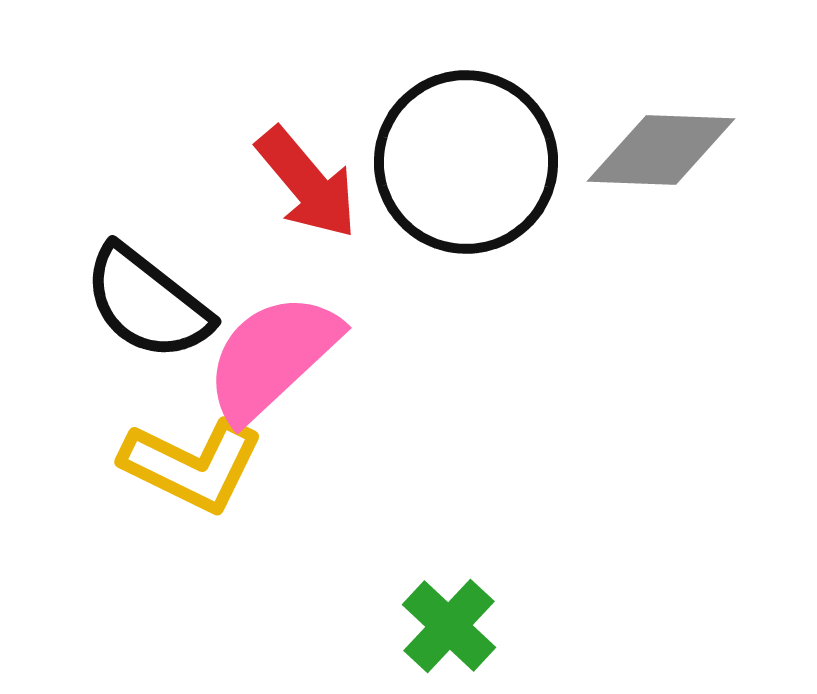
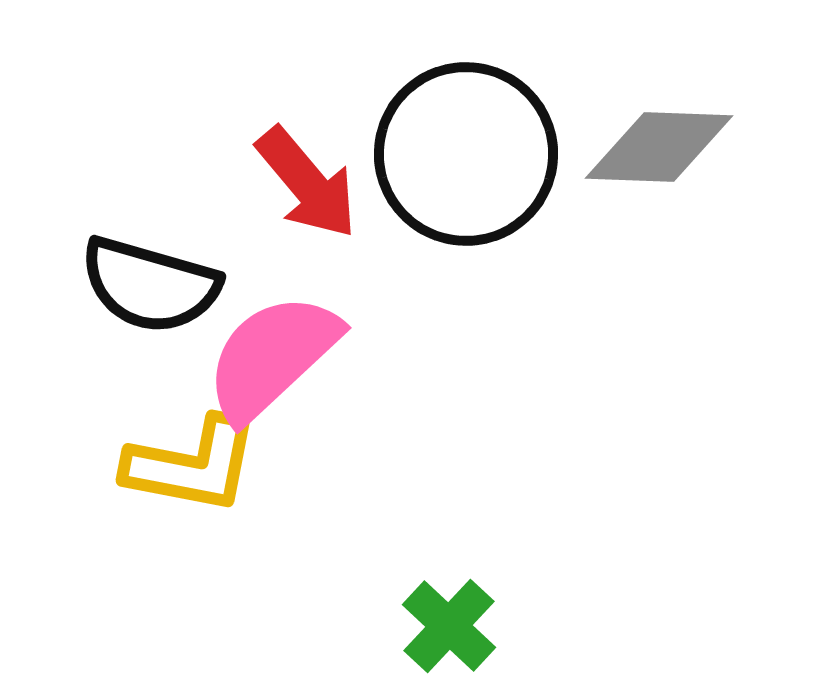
gray diamond: moved 2 px left, 3 px up
black circle: moved 8 px up
black semicircle: moved 3 px right, 18 px up; rotated 22 degrees counterclockwise
yellow L-shape: rotated 15 degrees counterclockwise
